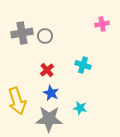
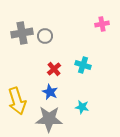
red cross: moved 7 px right, 1 px up
blue star: moved 1 px left, 1 px up
cyan star: moved 2 px right, 1 px up
